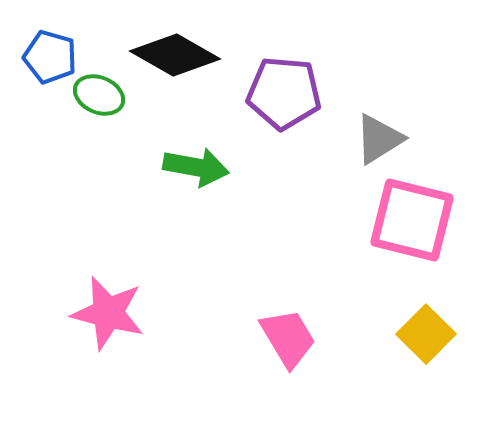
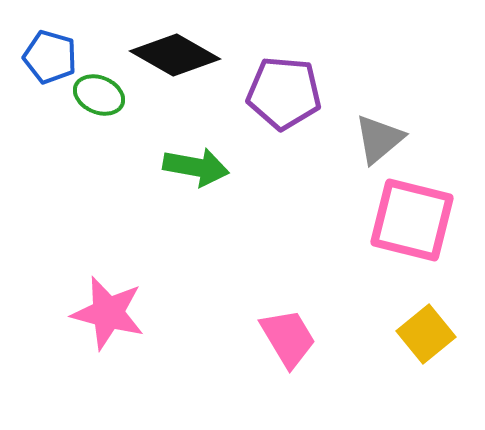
gray triangle: rotated 8 degrees counterclockwise
yellow square: rotated 6 degrees clockwise
